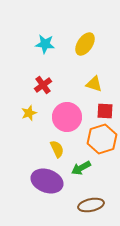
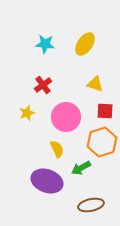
yellow triangle: moved 1 px right
yellow star: moved 2 px left
pink circle: moved 1 px left
orange hexagon: moved 3 px down
